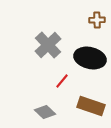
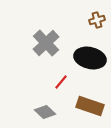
brown cross: rotated 14 degrees counterclockwise
gray cross: moved 2 px left, 2 px up
red line: moved 1 px left, 1 px down
brown rectangle: moved 1 px left
